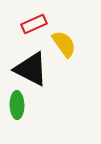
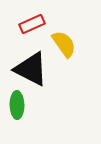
red rectangle: moved 2 px left
